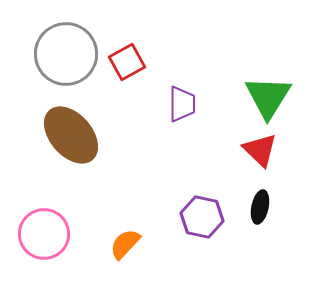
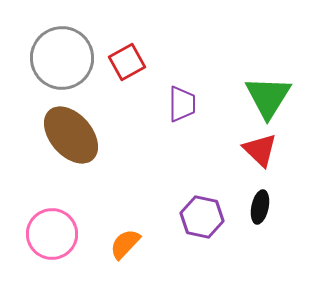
gray circle: moved 4 px left, 4 px down
pink circle: moved 8 px right
